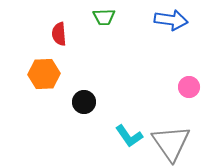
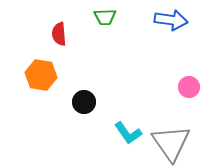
green trapezoid: moved 1 px right
orange hexagon: moved 3 px left, 1 px down; rotated 12 degrees clockwise
cyan L-shape: moved 1 px left, 3 px up
